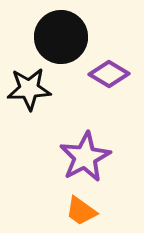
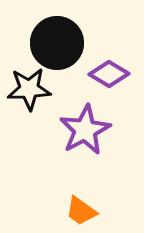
black circle: moved 4 px left, 6 px down
purple star: moved 27 px up
